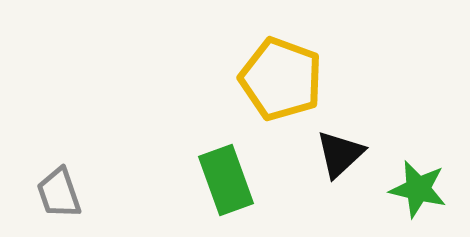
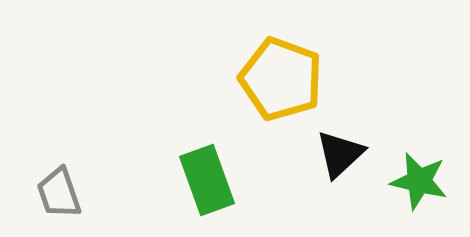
green rectangle: moved 19 px left
green star: moved 1 px right, 8 px up
